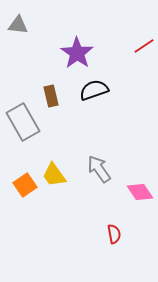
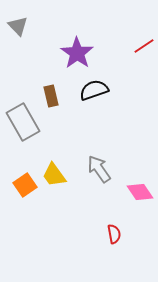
gray triangle: moved 1 px down; rotated 40 degrees clockwise
